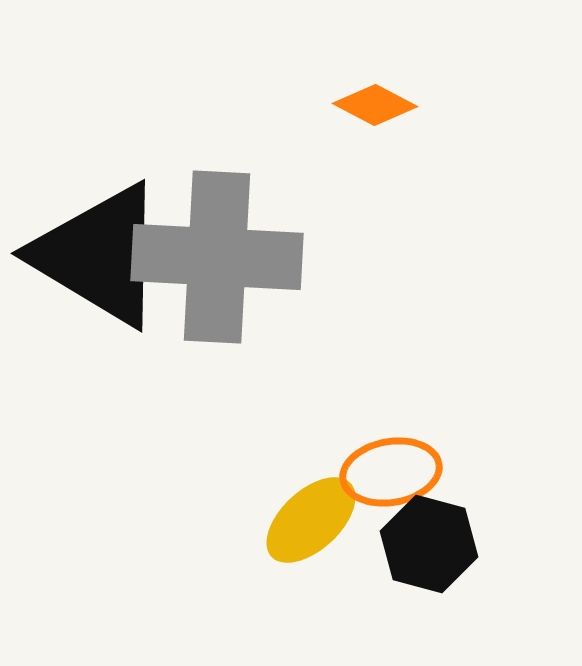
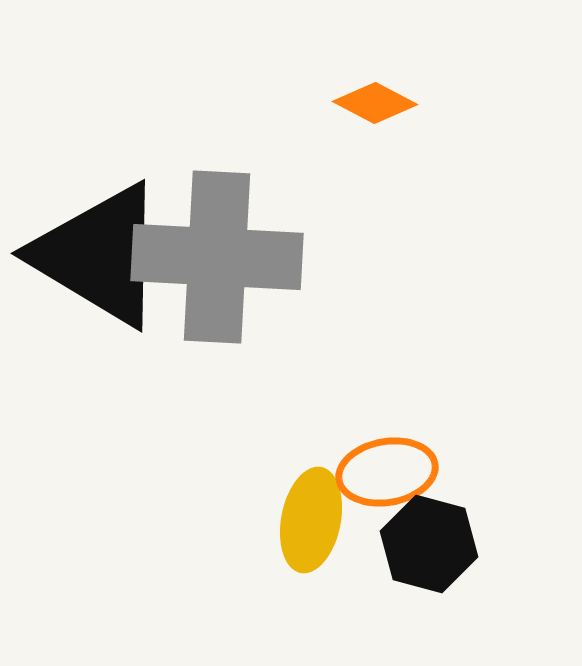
orange diamond: moved 2 px up
orange ellipse: moved 4 px left
yellow ellipse: rotated 36 degrees counterclockwise
